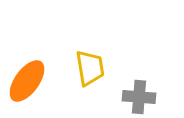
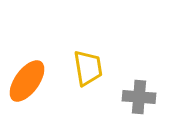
yellow trapezoid: moved 2 px left
